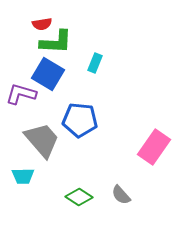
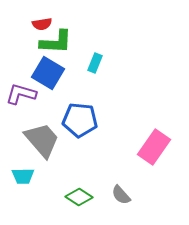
blue square: moved 1 px up
